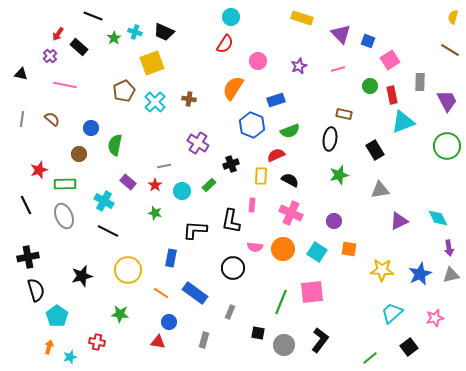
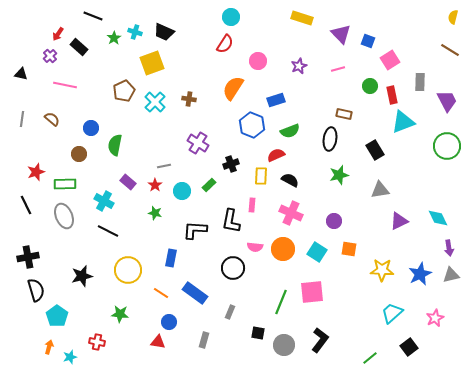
red star at (39, 170): moved 3 px left, 2 px down
pink star at (435, 318): rotated 12 degrees counterclockwise
